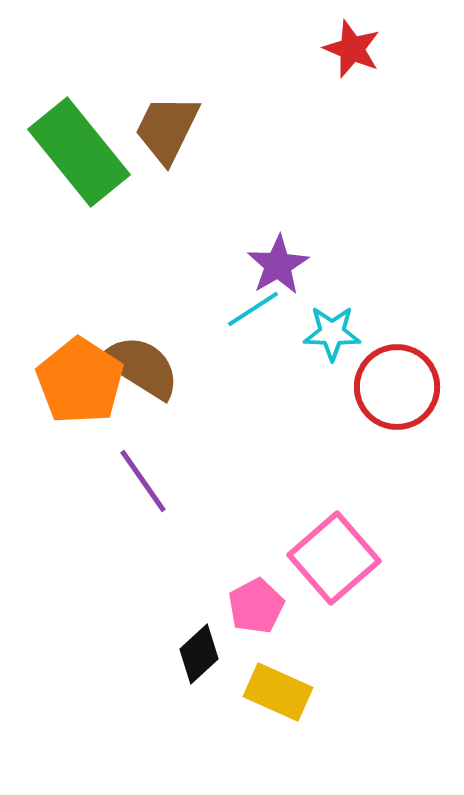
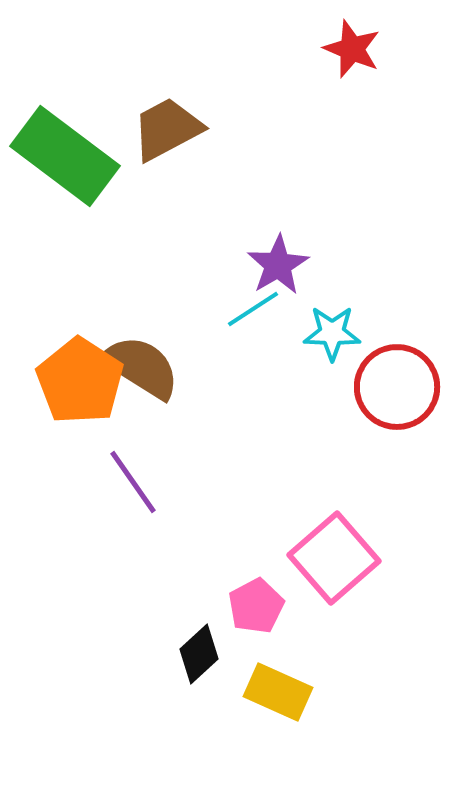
brown trapezoid: rotated 36 degrees clockwise
green rectangle: moved 14 px left, 4 px down; rotated 14 degrees counterclockwise
purple line: moved 10 px left, 1 px down
